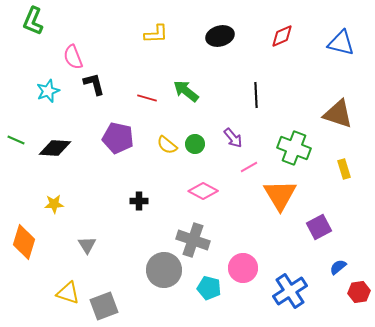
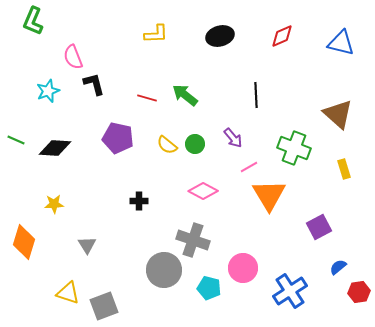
green arrow: moved 1 px left, 4 px down
brown triangle: rotated 24 degrees clockwise
orange triangle: moved 11 px left
